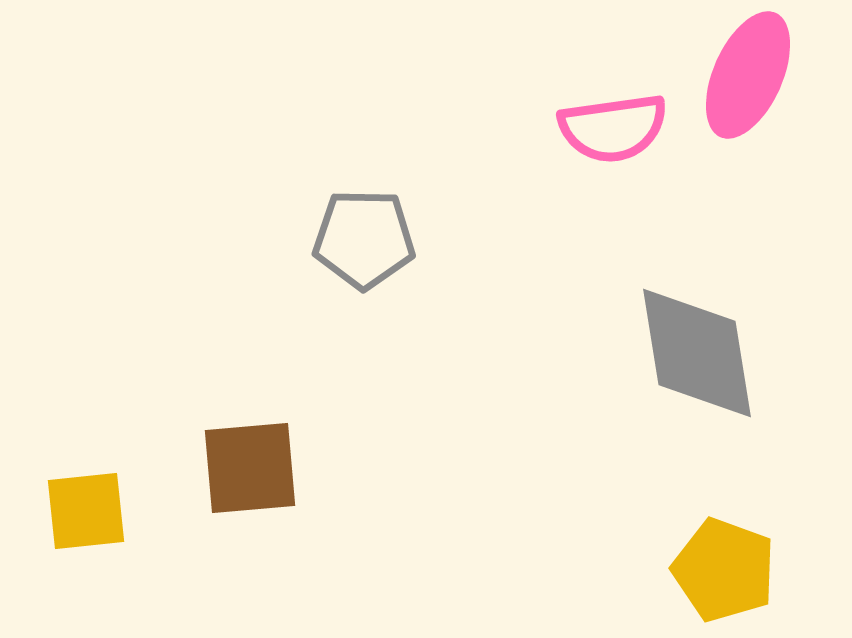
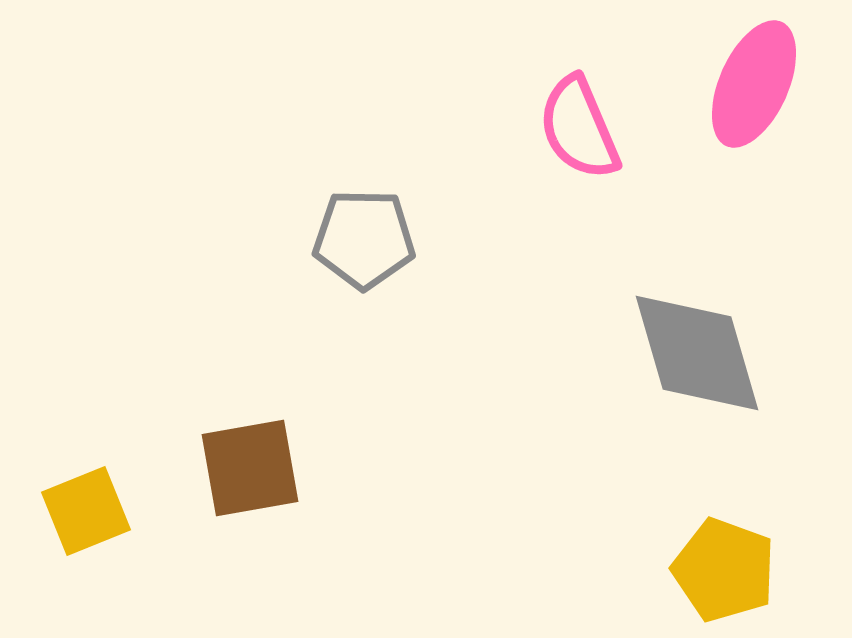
pink ellipse: moved 6 px right, 9 px down
pink semicircle: moved 34 px left; rotated 75 degrees clockwise
gray diamond: rotated 7 degrees counterclockwise
brown square: rotated 5 degrees counterclockwise
yellow square: rotated 16 degrees counterclockwise
